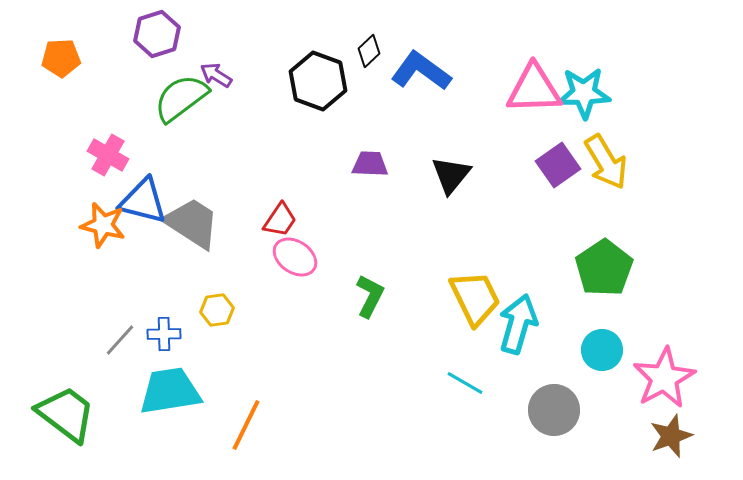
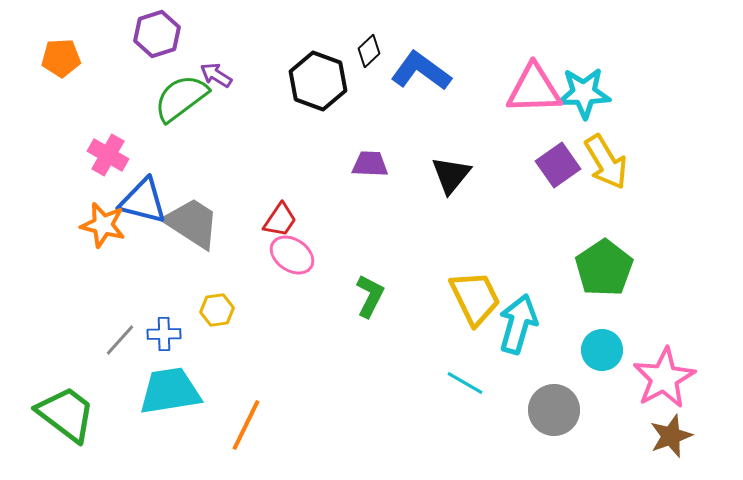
pink ellipse: moved 3 px left, 2 px up
